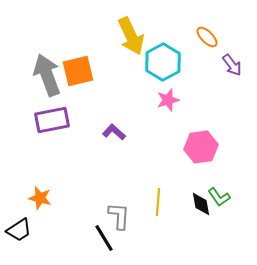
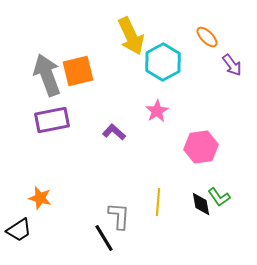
pink star: moved 11 px left, 11 px down; rotated 15 degrees counterclockwise
